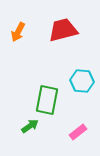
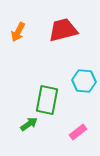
cyan hexagon: moved 2 px right
green arrow: moved 1 px left, 2 px up
